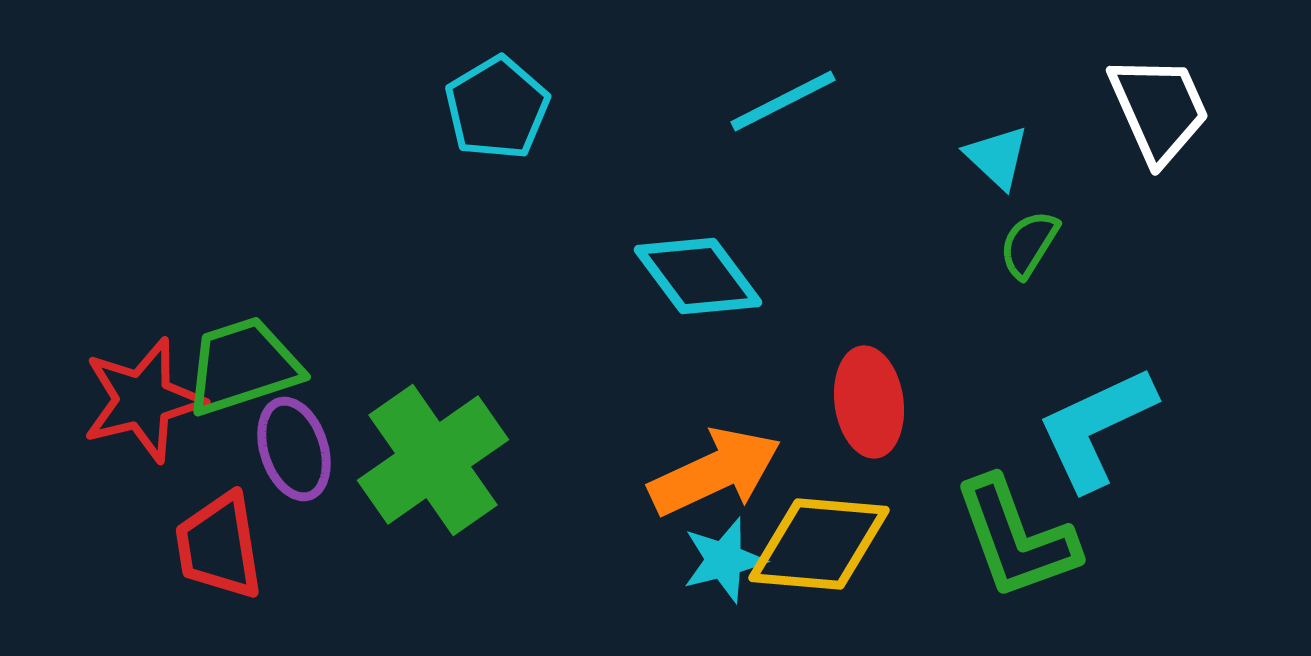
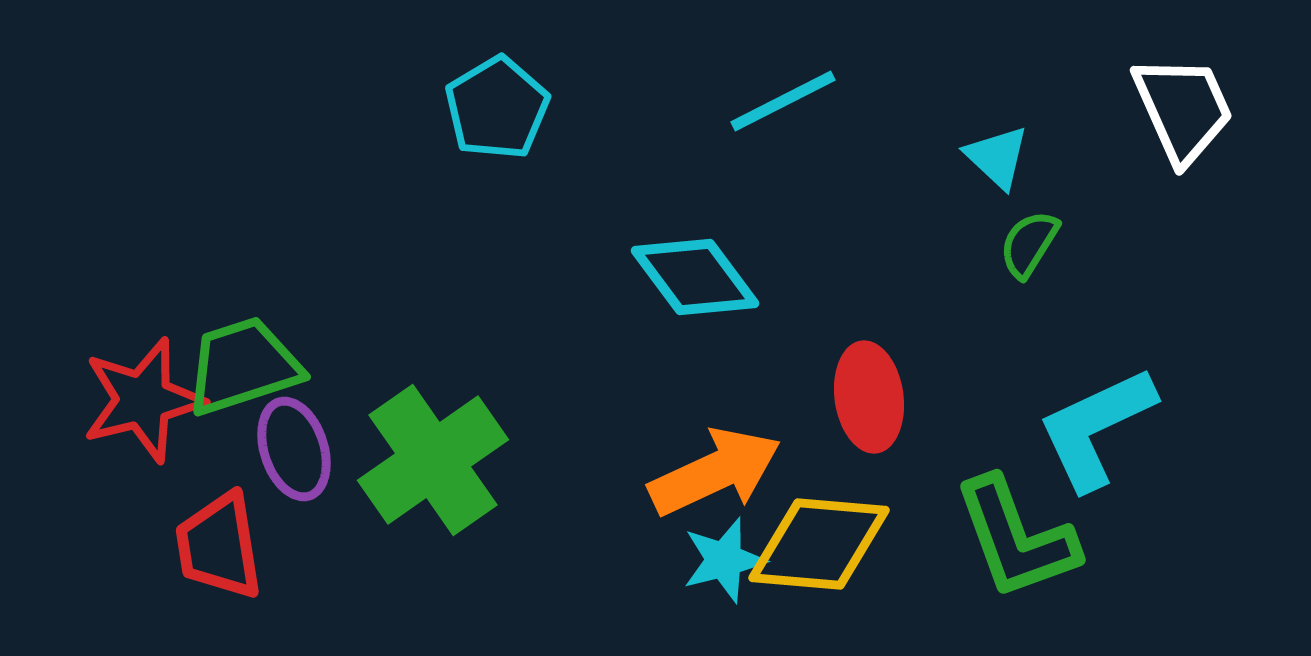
white trapezoid: moved 24 px right
cyan diamond: moved 3 px left, 1 px down
red ellipse: moved 5 px up
